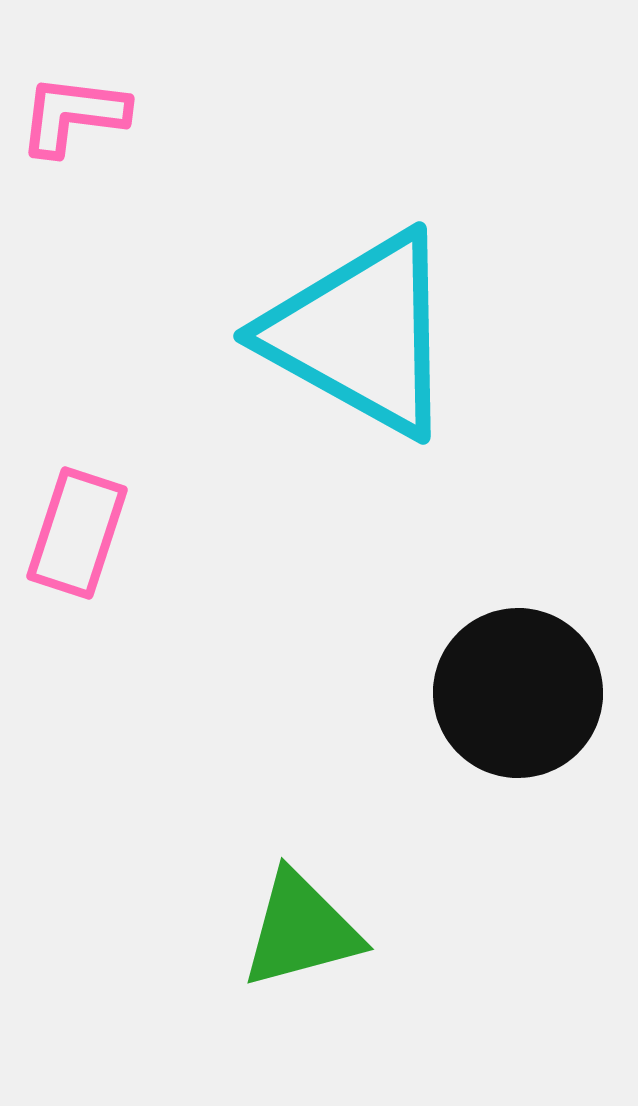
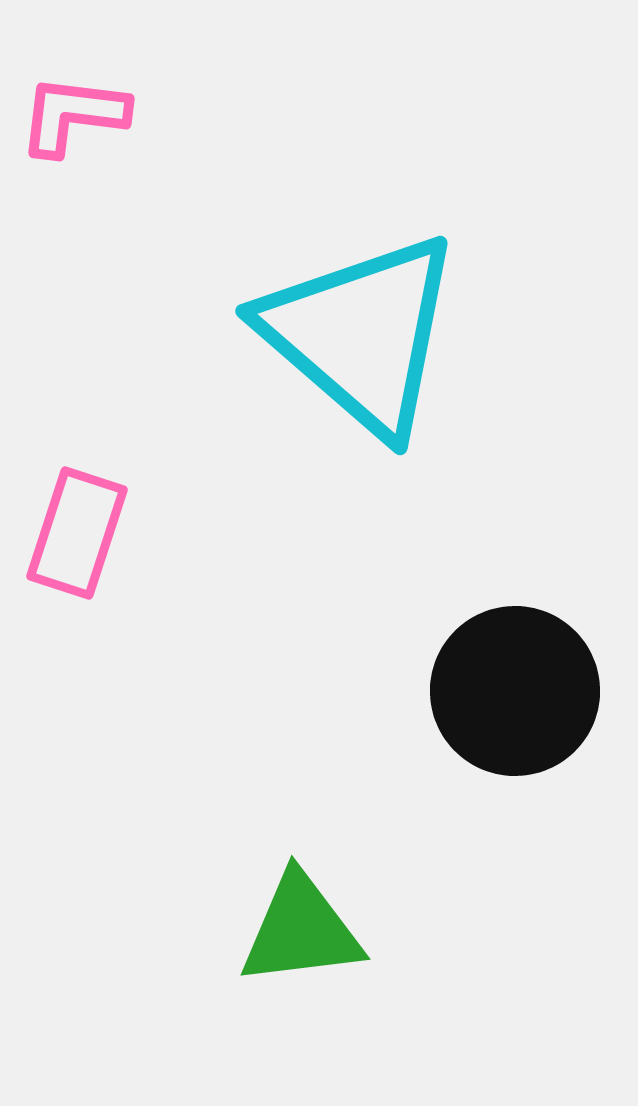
cyan triangle: rotated 12 degrees clockwise
black circle: moved 3 px left, 2 px up
green triangle: rotated 8 degrees clockwise
